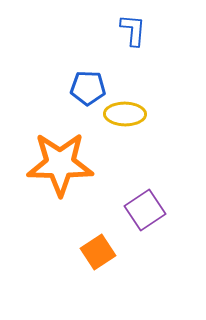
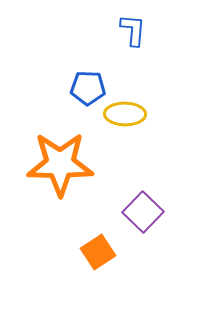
purple square: moved 2 px left, 2 px down; rotated 12 degrees counterclockwise
